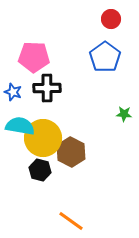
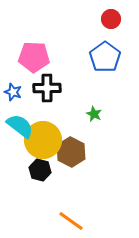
green star: moved 30 px left; rotated 21 degrees clockwise
cyan semicircle: rotated 28 degrees clockwise
yellow circle: moved 2 px down
